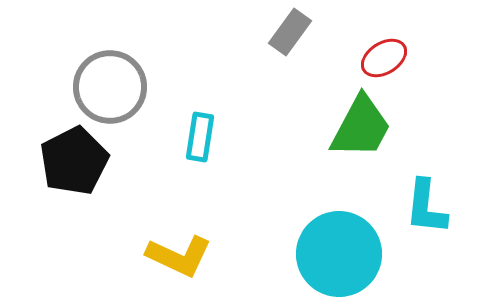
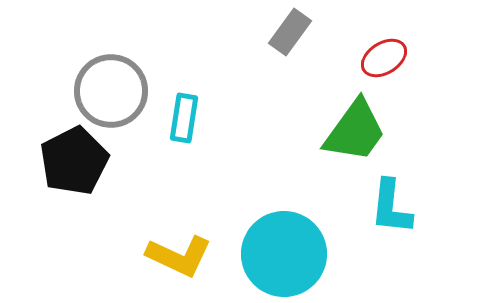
gray circle: moved 1 px right, 4 px down
green trapezoid: moved 6 px left, 4 px down; rotated 8 degrees clockwise
cyan rectangle: moved 16 px left, 19 px up
cyan L-shape: moved 35 px left
cyan circle: moved 55 px left
